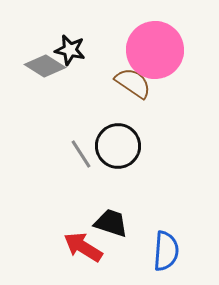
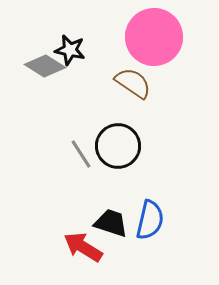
pink circle: moved 1 px left, 13 px up
blue semicircle: moved 16 px left, 31 px up; rotated 9 degrees clockwise
